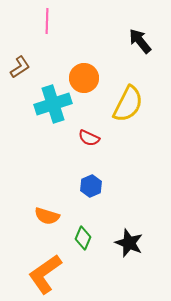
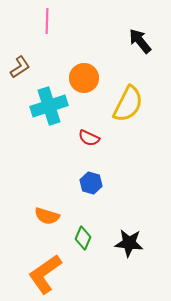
cyan cross: moved 4 px left, 2 px down
blue hexagon: moved 3 px up; rotated 20 degrees counterclockwise
black star: rotated 16 degrees counterclockwise
